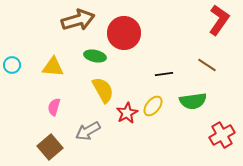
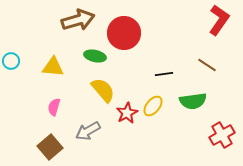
cyan circle: moved 1 px left, 4 px up
yellow semicircle: rotated 12 degrees counterclockwise
